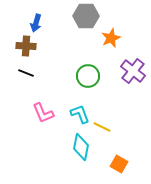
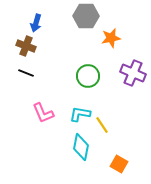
orange star: rotated 12 degrees clockwise
brown cross: rotated 18 degrees clockwise
purple cross: moved 2 px down; rotated 15 degrees counterclockwise
cyan L-shape: rotated 60 degrees counterclockwise
yellow line: moved 2 px up; rotated 30 degrees clockwise
